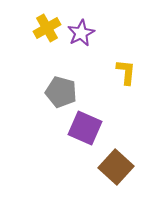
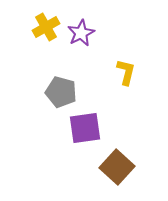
yellow cross: moved 1 px left, 1 px up
yellow L-shape: rotated 8 degrees clockwise
purple square: rotated 32 degrees counterclockwise
brown square: moved 1 px right
